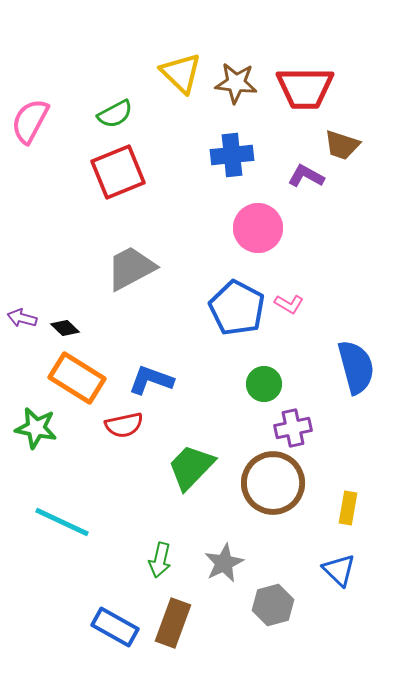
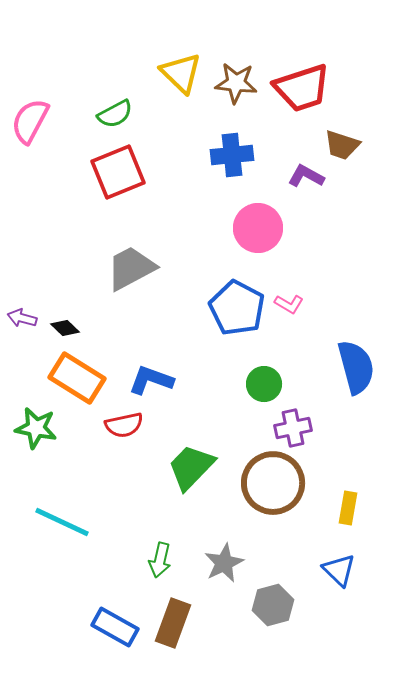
red trapezoid: moved 3 px left; rotated 18 degrees counterclockwise
